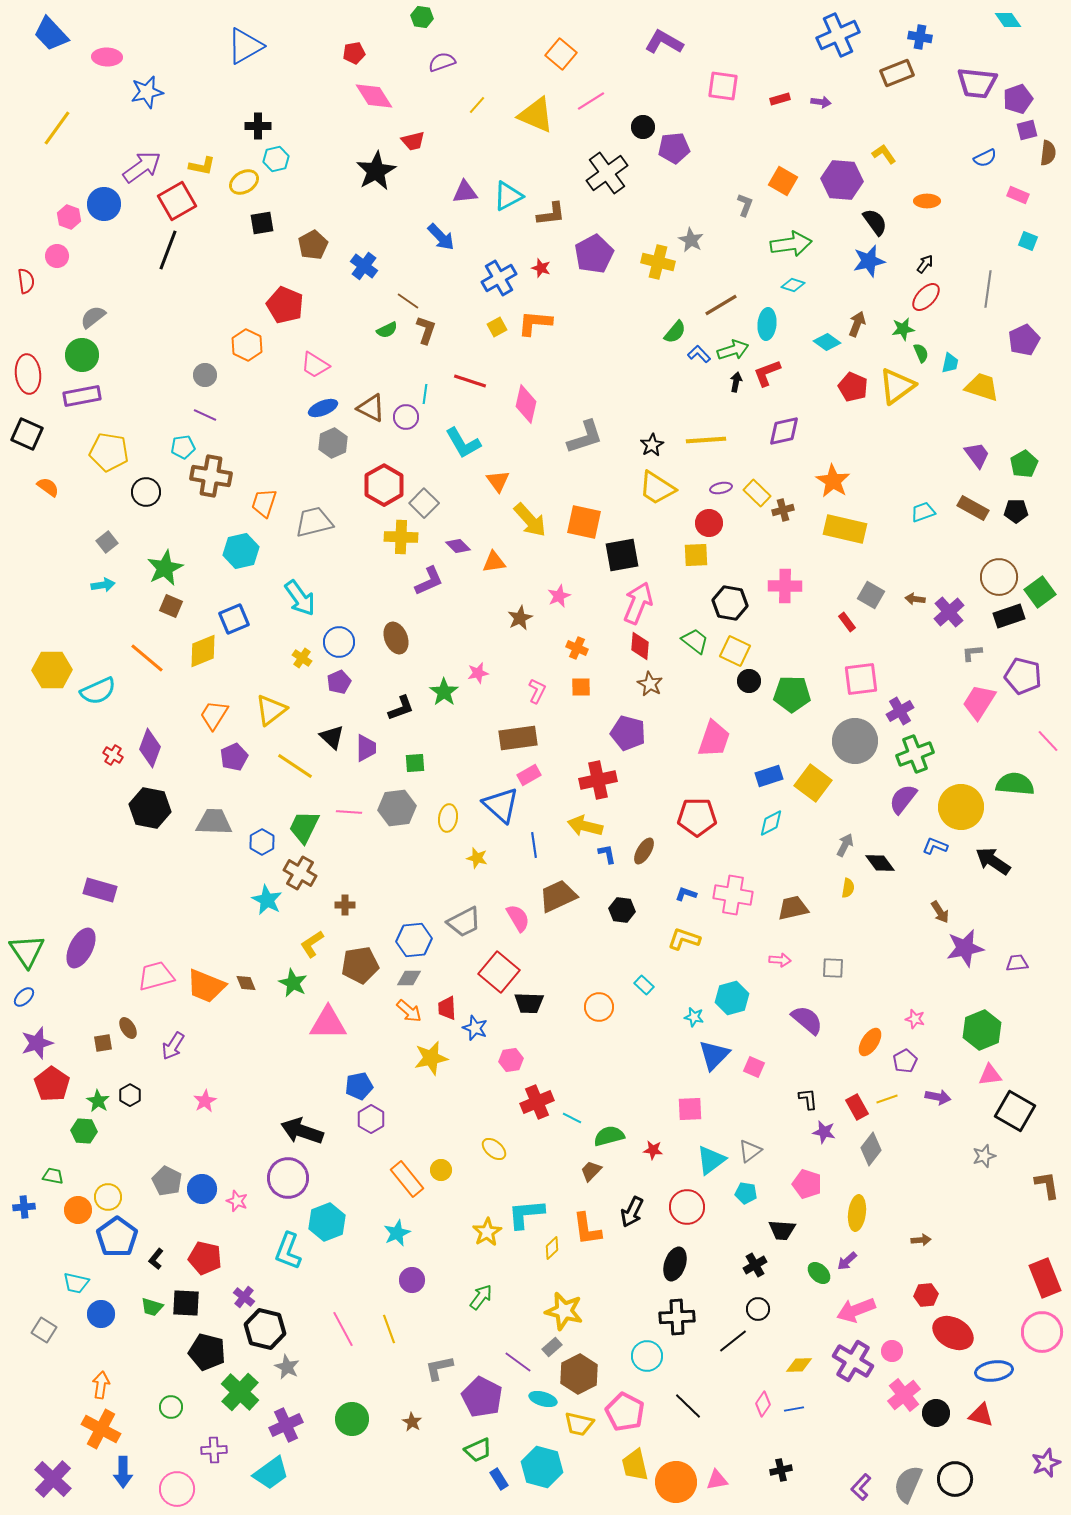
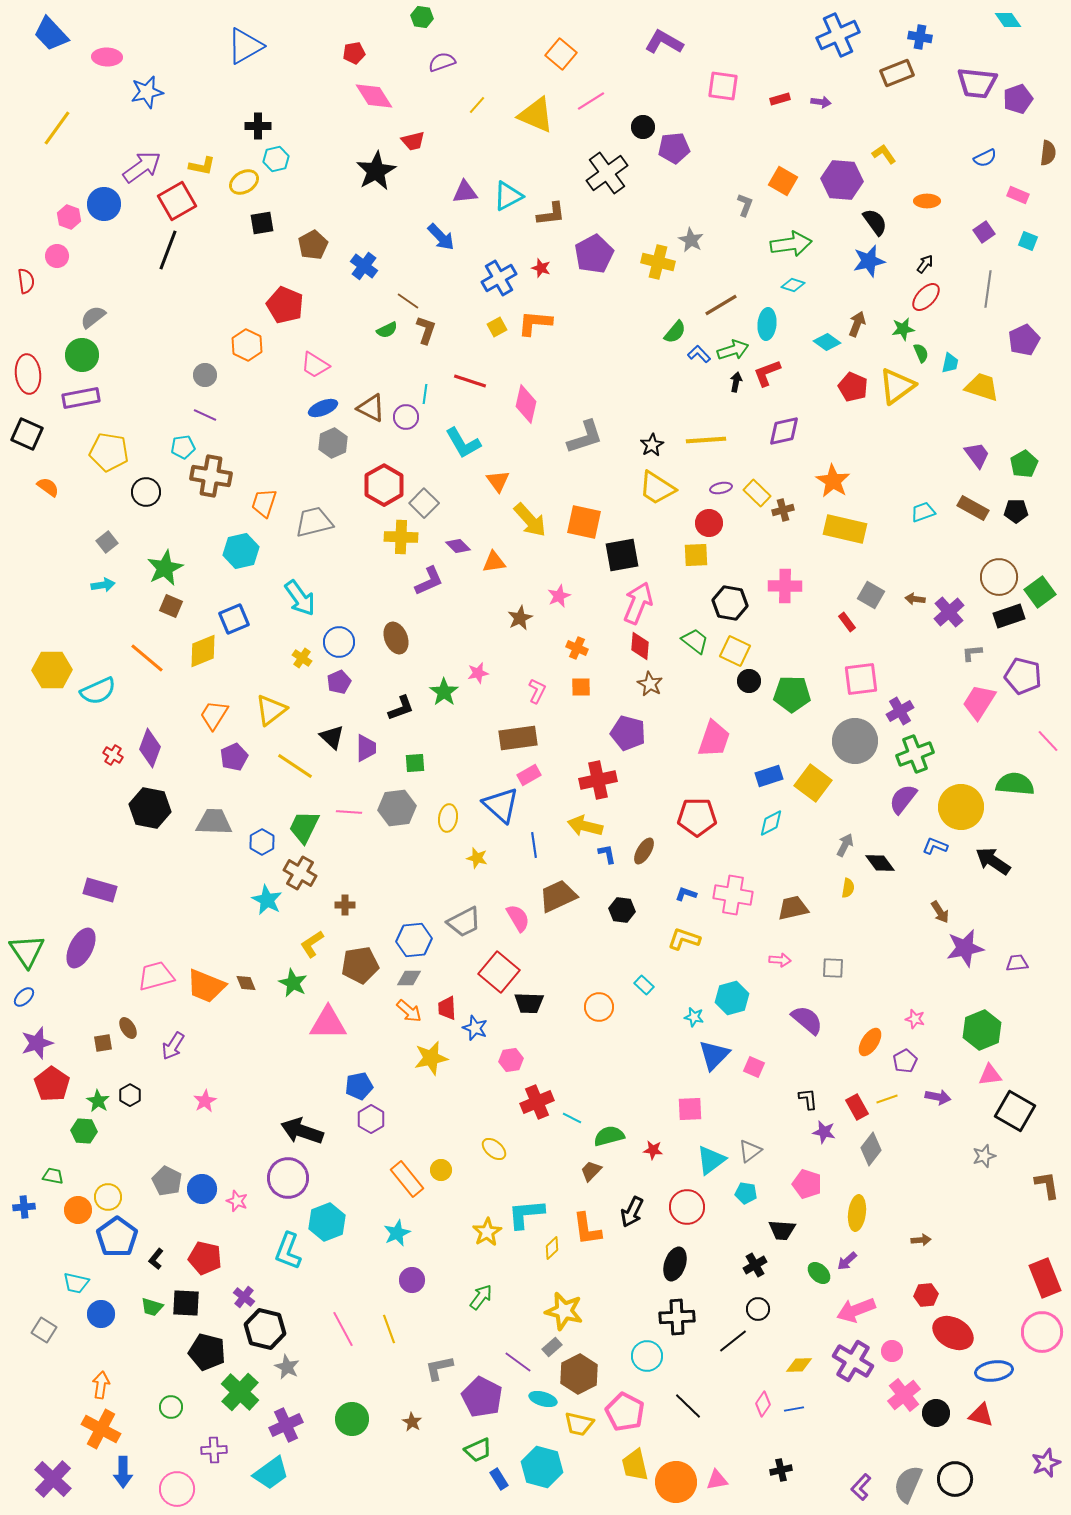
purple square at (1027, 130): moved 43 px left, 102 px down; rotated 20 degrees counterclockwise
purple rectangle at (82, 396): moved 1 px left, 2 px down
